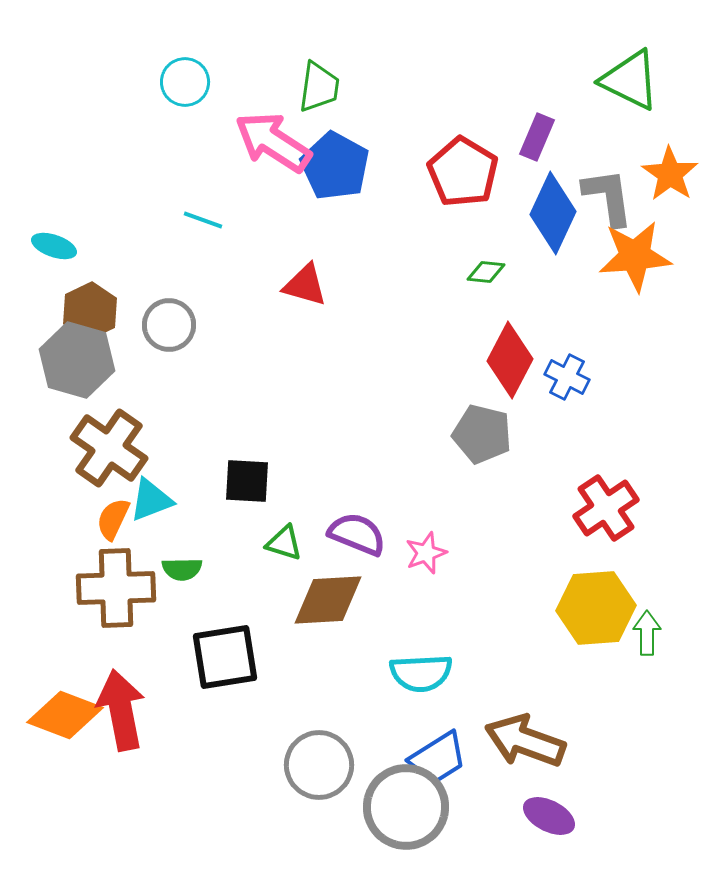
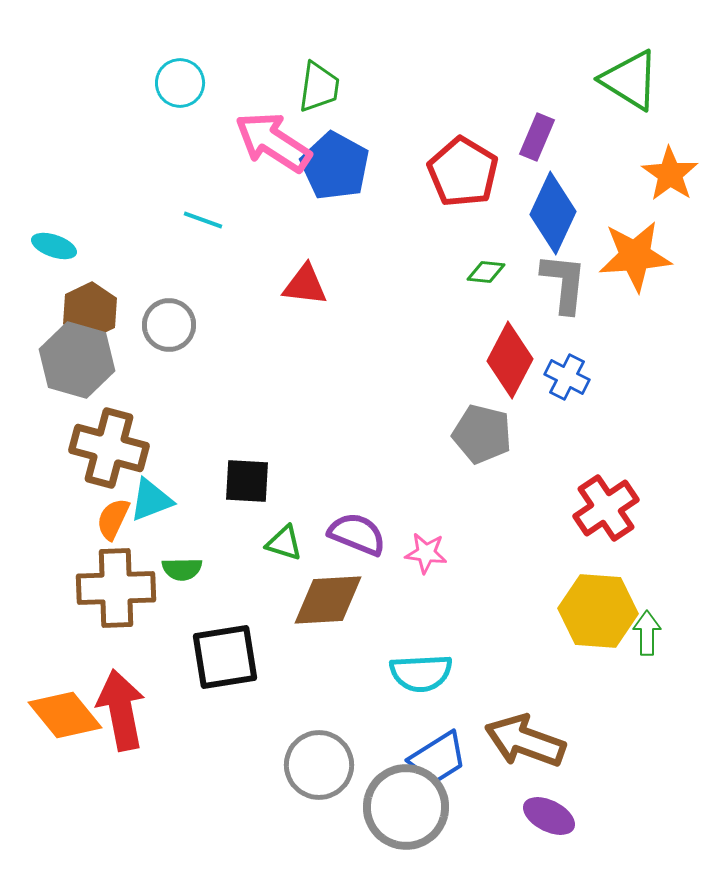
green triangle at (630, 80): rotated 6 degrees clockwise
cyan circle at (185, 82): moved 5 px left, 1 px down
gray L-shape at (608, 197): moved 44 px left, 86 px down; rotated 14 degrees clockwise
red triangle at (305, 285): rotated 9 degrees counterclockwise
brown cross at (109, 448): rotated 20 degrees counterclockwise
pink star at (426, 553): rotated 27 degrees clockwise
yellow hexagon at (596, 608): moved 2 px right, 3 px down; rotated 8 degrees clockwise
orange diamond at (65, 715): rotated 30 degrees clockwise
